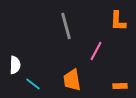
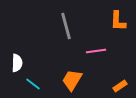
pink line: rotated 54 degrees clockwise
white semicircle: moved 2 px right, 2 px up
orange trapezoid: rotated 40 degrees clockwise
orange rectangle: rotated 32 degrees counterclockwise
